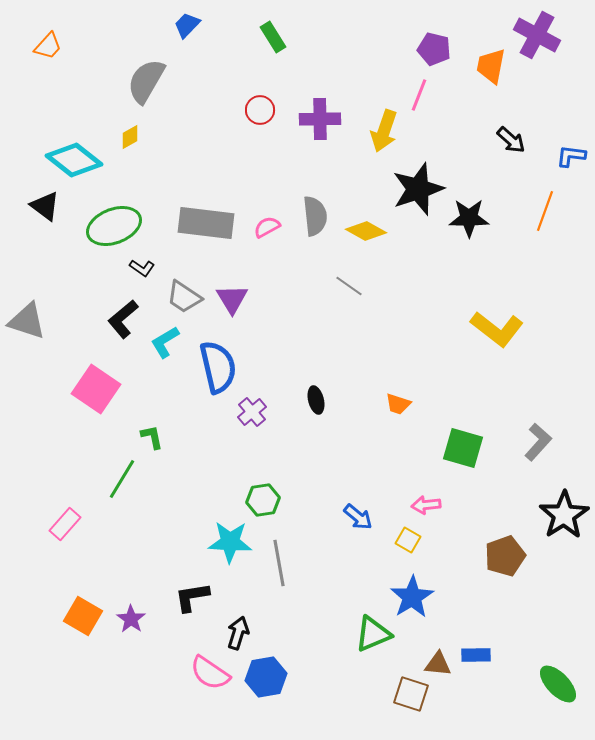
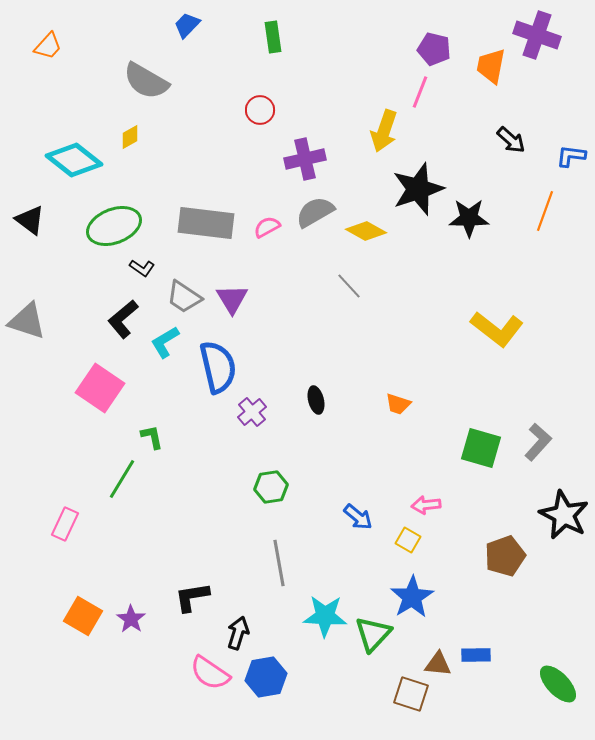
purple cross at (537, 35): rotated 9 degrees counterclockwise
green rectangle at (273, 37): rotated 24 degrees clockwise
gray semicircle at (146, 81): rotated 90 degrees counterclockwise
pink line at (419, 95): moved 1 px right, 3 px up
purple cross at (320, 119): moved 15 px left, 40 px down; rotated 12 degrees counterclockwise
black triangle at (45, 206): moved 15 px left, 14 px down
gray semicircle at (315, 216): moved 4 px up; rotated 114 degrees counterclockwise
gray line at (349, 286): rotated 12 degrees clockwise
pink square at (96, 389): moved 4 px right, 1 px up
green square at (463, 448): moved 18 px right
green hexagon at (263, 500): moved 8 px right, 13 px up
black star at (564, 515): rotated 12 degrees counterclockwise
pink rectangle at (65, 524): rotated 16 degrees counterclockwise
cyan star at (230, 542): moved 95 px right, 74 px down
green triangle at (373, 634): rotated 24 degrees counterclockwise
